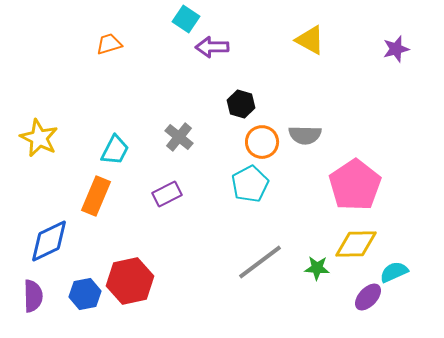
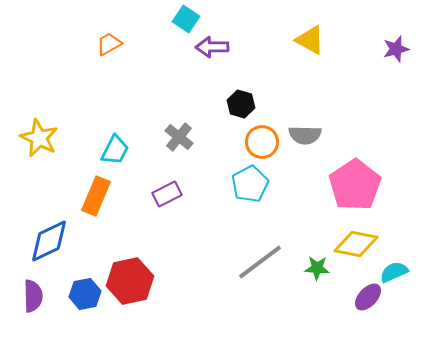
orange trapezoid: rotated 12 degrees counterclockwise
yellow diamond: rotated 12 degrees clockwise
